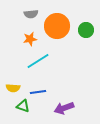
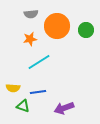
cyan line: moved 1 px right, 1 px down
